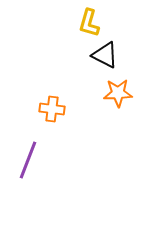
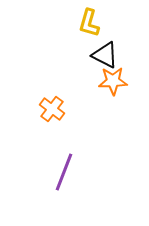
orange star: moved 5 px left, 12 px up
orange cross: rotated 30 degrees clockwise
purple line: moved 36 px right, 12 px down
